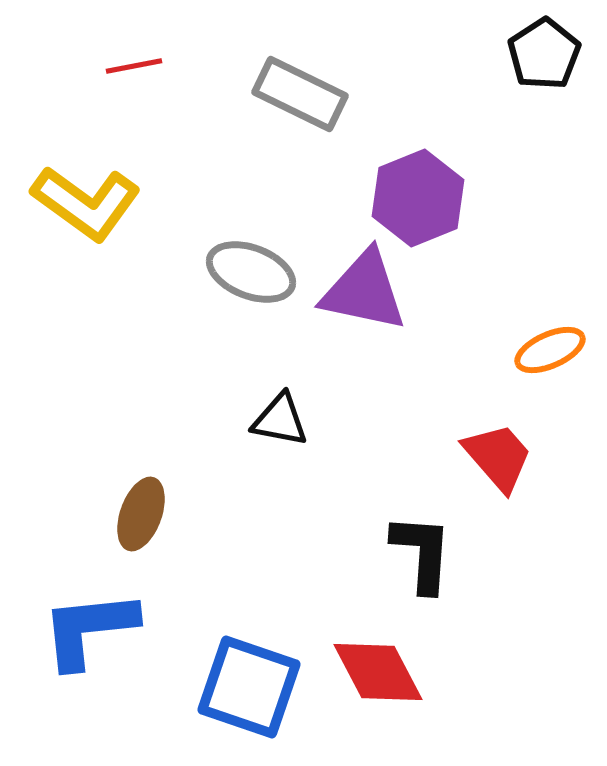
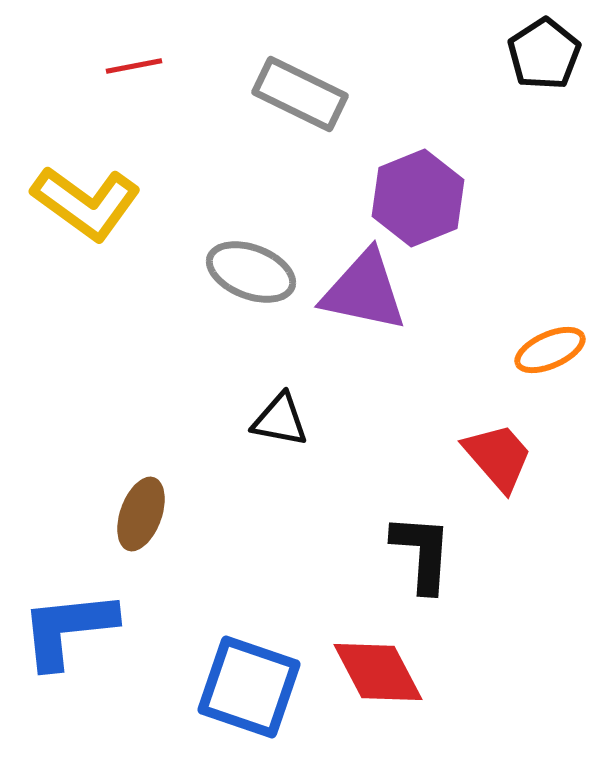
blue L-shape: moved 21 px left
